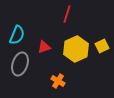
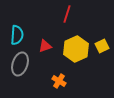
cyan semicircle: rotated 18 degrees counterclockwise
red triangle: moved 1 px right, 1 px up
orange cross: moved 1 px right
